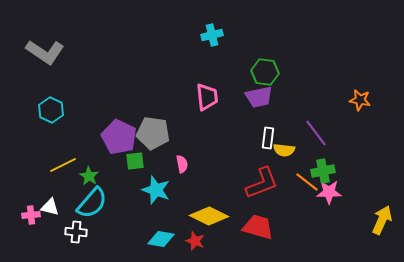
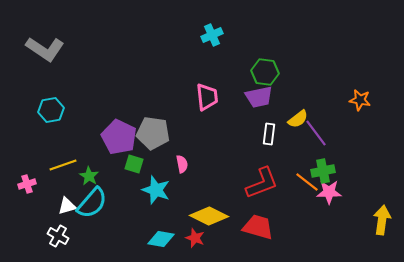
cyan cross: rotated 10 degrees counterclockwise
gray L-shape: moved 3 px up
cyan hexagon: rotated 25 degrees clockwise
white rectangle: moved 1 px right, 4 px up
yellow semicircle: moved 14 px right, 31 px up; rotated 45 degrees counterclockwise
green square: moved 1 px left, 3 px down; rotated 24 degrees clockwise
yellow line: rotated 8 degrees clockwise
white triangle: moved 17 px right, 1 px up; rotated 30 degrees counterclockwise
pink cross: moved 4 px left, 31 px up; rotated 12 degrees counterclockwise
yellow arrow: rotated 16 degrees counterclockwise
white cross: moved 18 px left, 4 px down; rotated 25 degrees clockwise
red star: moved 3 px up
